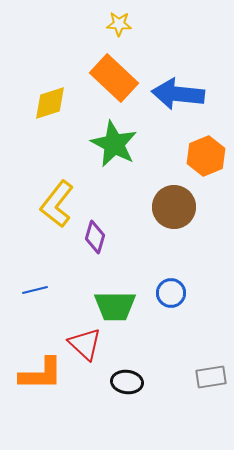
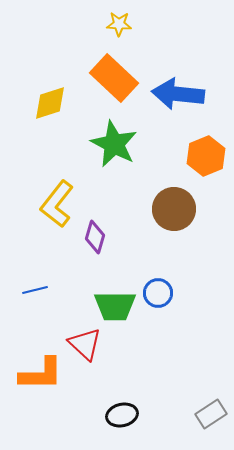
brown circle: moved 2 px down
blue circle: moved 13 px left
gray rectangle: moved 37 px down; rotated 24 degrees counterclockwise
black ellipse: moved 5 px left, 33 px down; rotated 20 degrees counterclockwise
